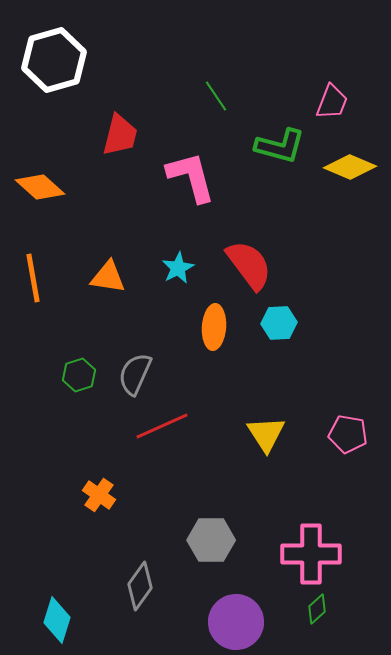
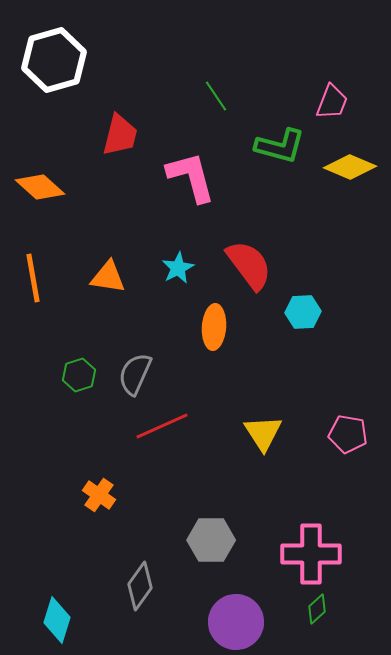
cyan hexagon: moved 24 px right, 11 px up
yellow triangle: moved 3 px left, 1 px up
